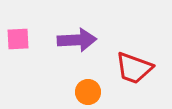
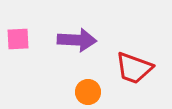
purple arrow: rotated 6 degrees clockwise
